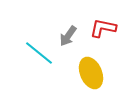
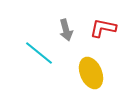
gray arrow: moved 2 px left, 6 px up; rotated 50 degrees counterclockwise
